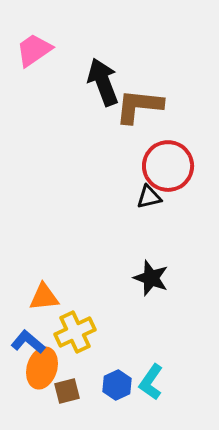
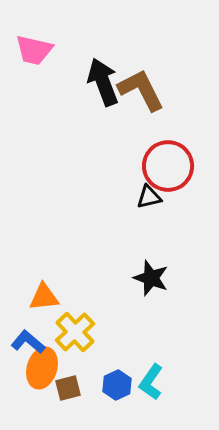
pink trapezoid: rotated 132 degrees counterclockwise
brown L-shape: moved 2 px right, 16 px up; rotated 57 degrees clockwise
yellow cross: rotated 18 degrees counterclockwise
brown square: moved 1 px right, 3 px up
